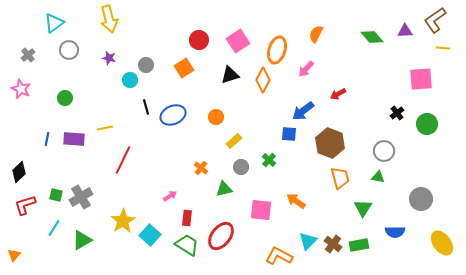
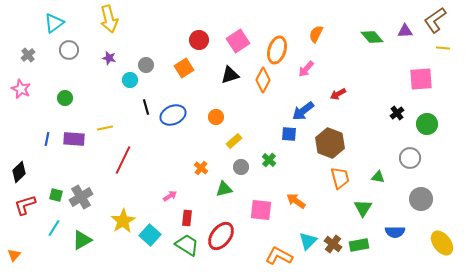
gray circle at (384, 151): moved 26 px right, 7 px down
